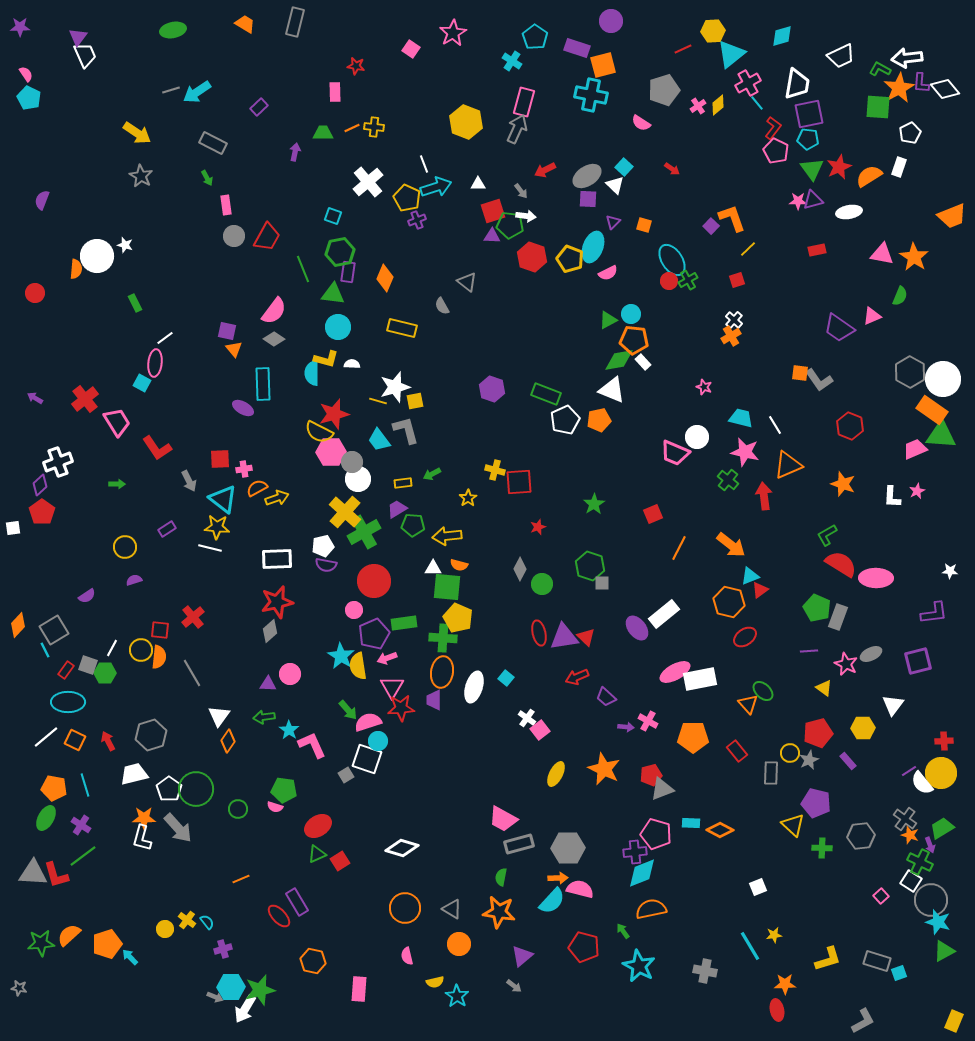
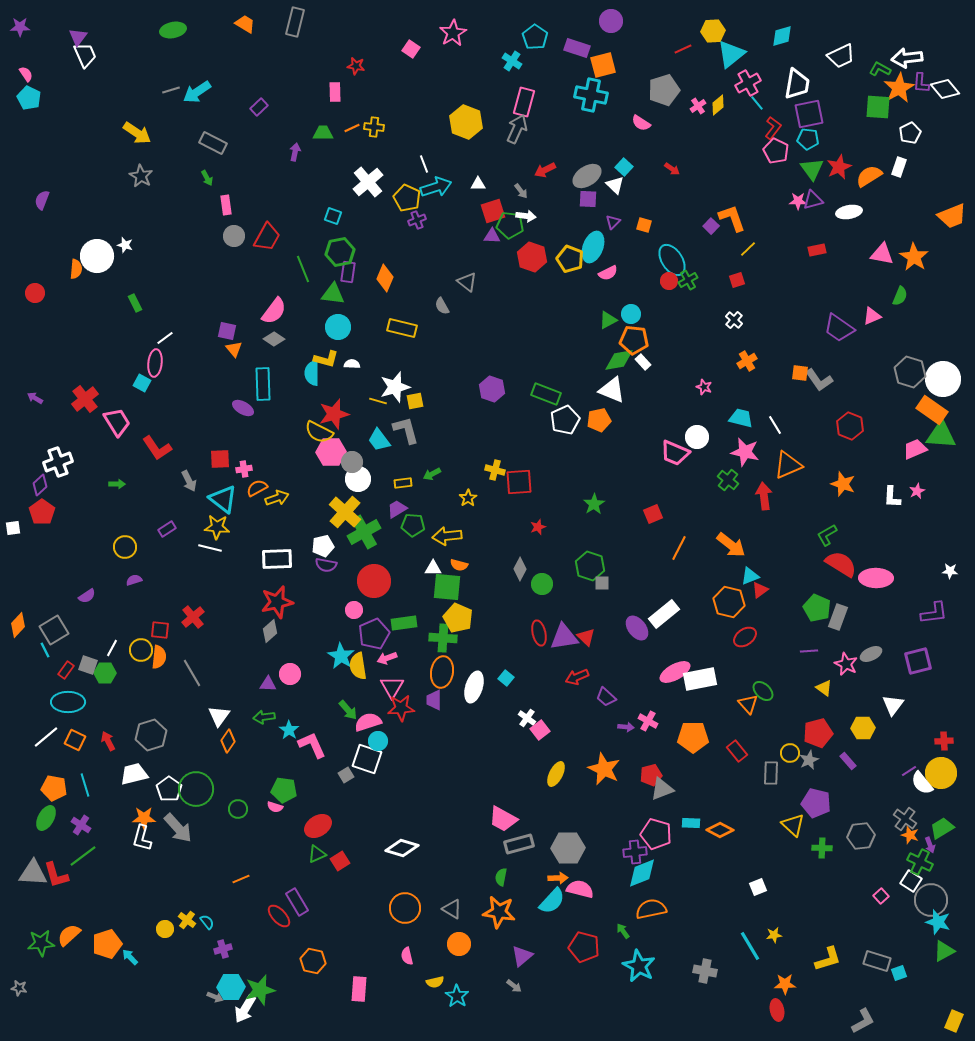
orange cross at (731, 336): moved 16 px right, 25 px down
gray hexagon at (910, 372): rotated 12 degrees counterclockwise
